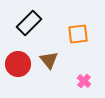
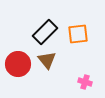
black rectangle: moved 16 px right, 9 px down
brown triangle: moved 2 px left
pink cross: moved 1 px right, 1 px down; rotated 24 degrees counterclockwise
